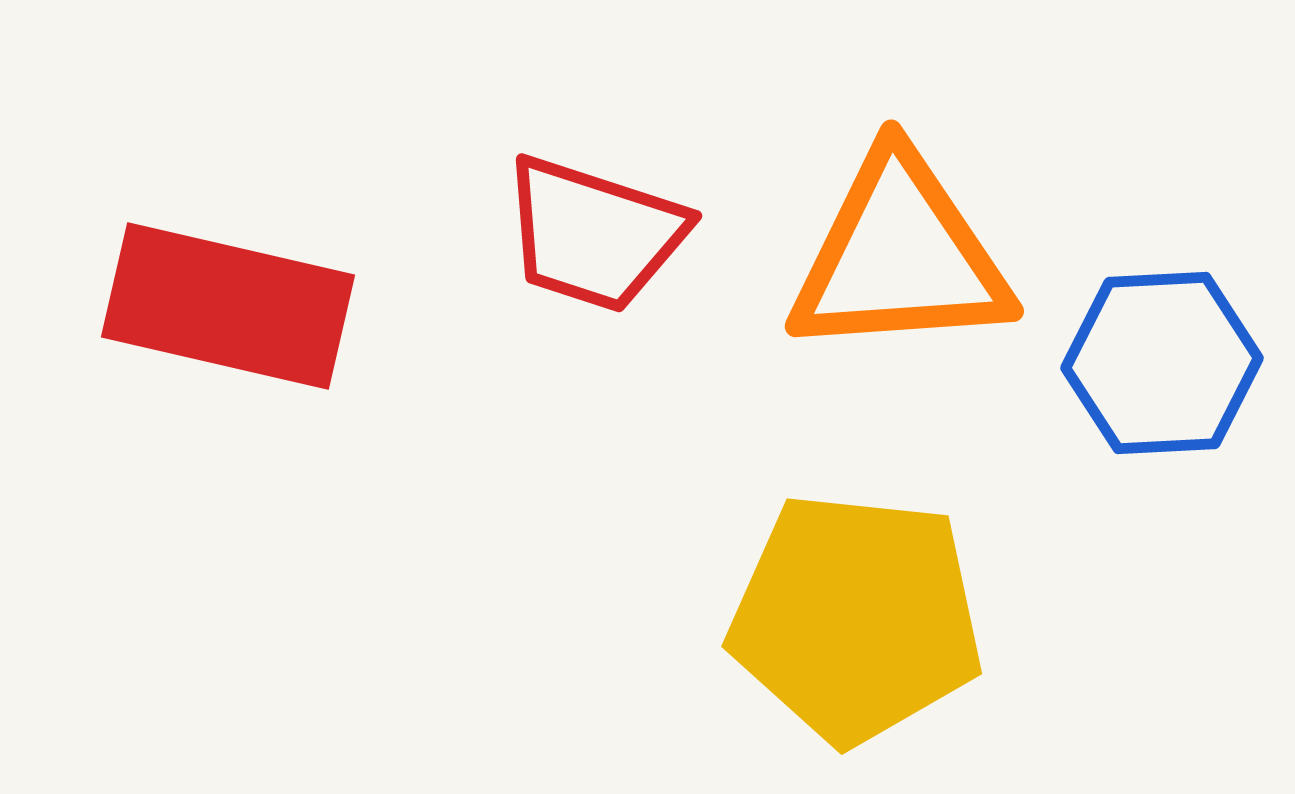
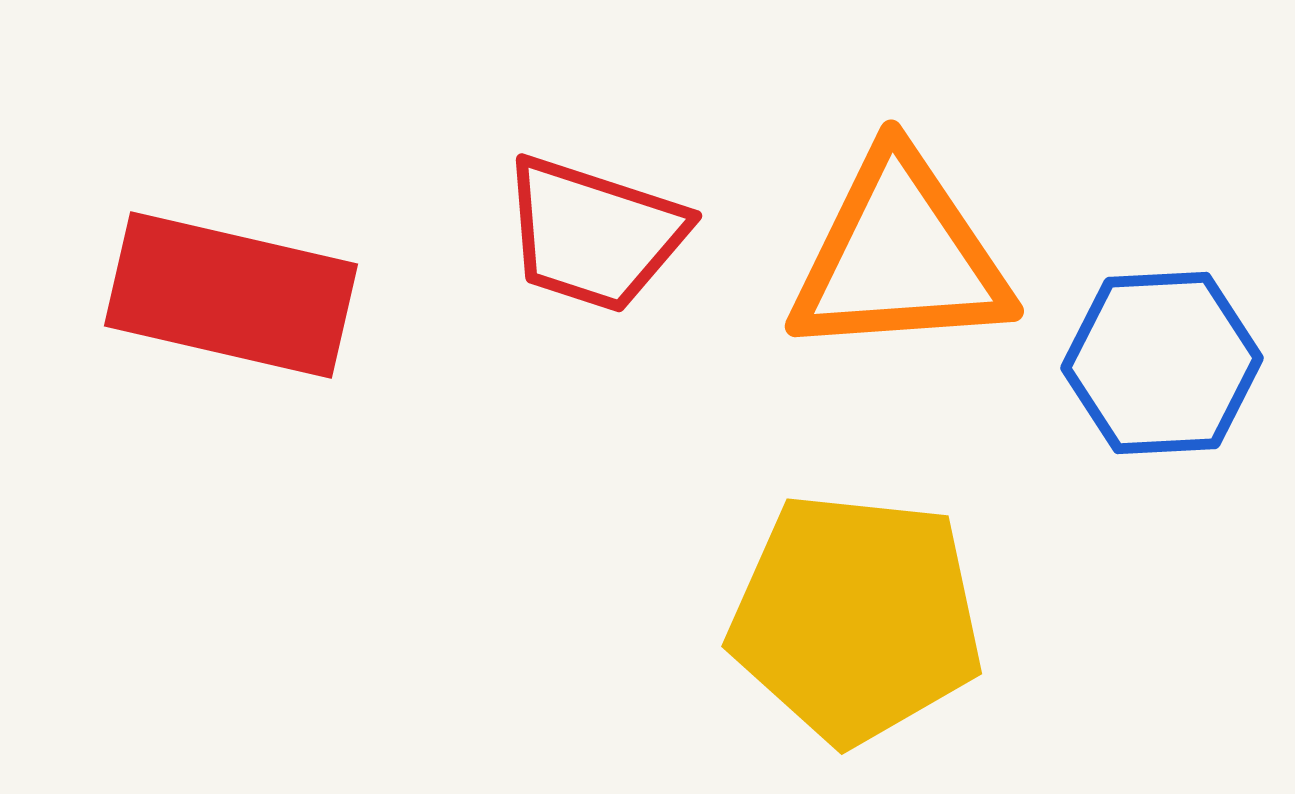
red rectangle: moved 3 px right, 11 px up
